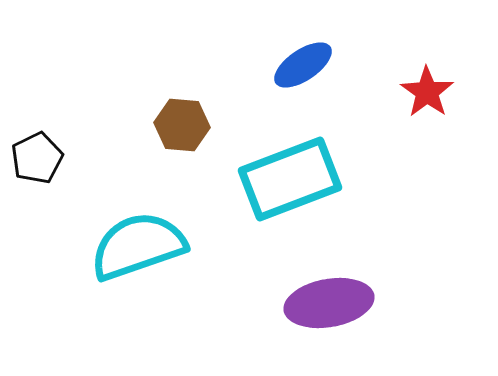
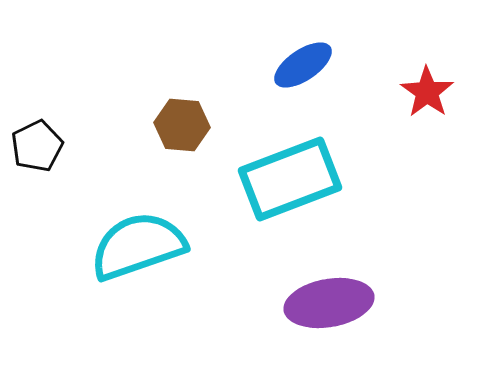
black pentagon: moved 12 px up
